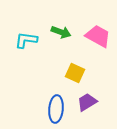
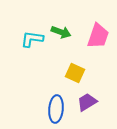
pink trapezoid: rotated 80 degrees clockwise
cyan L-shape: moved 6 px right, 1 px up
